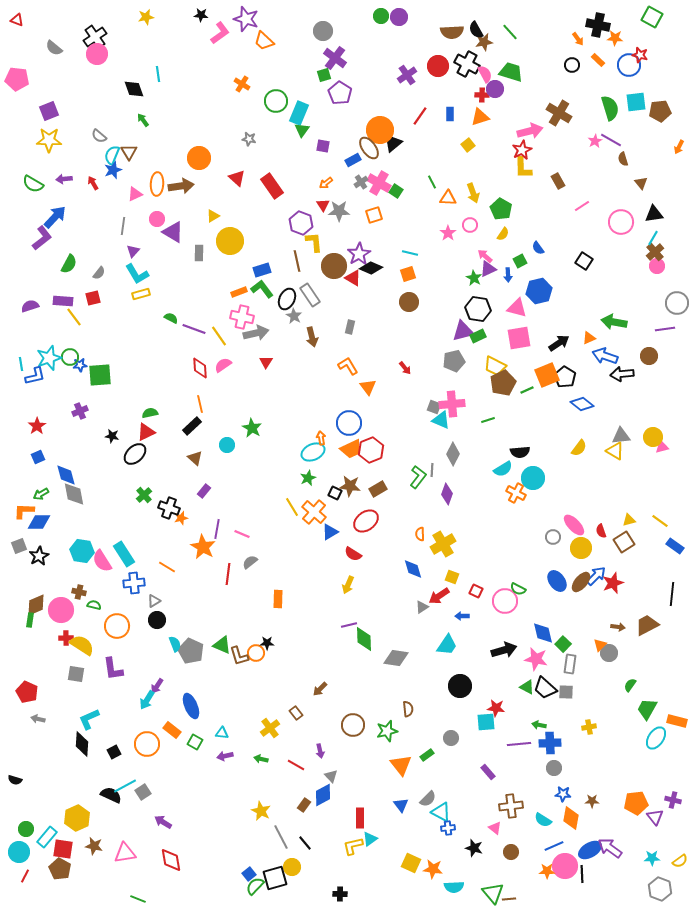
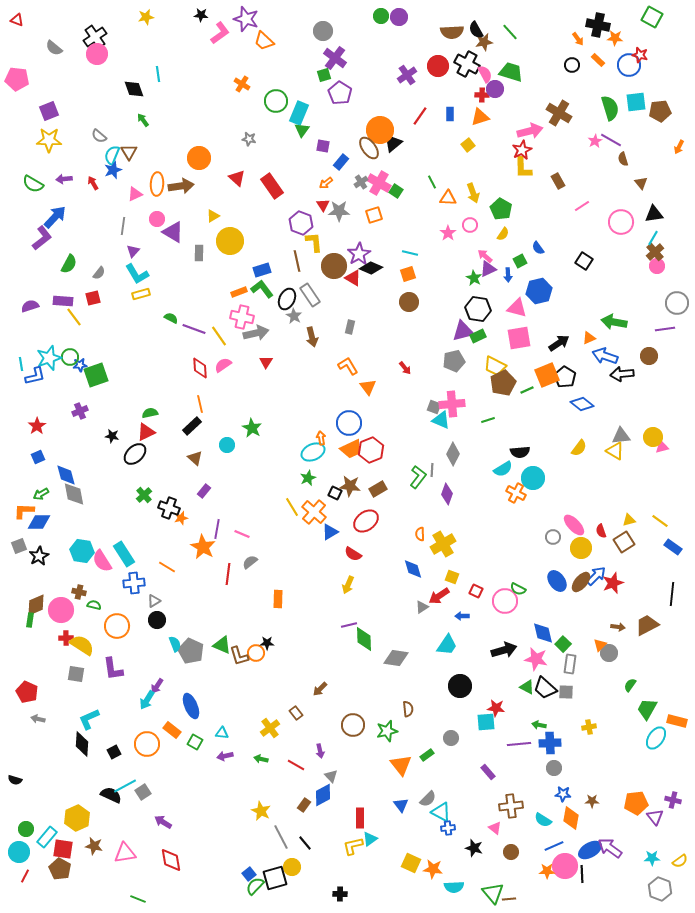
blue rectangle at (353, 160): moved 12 px left, 2 px down; rotated 21 degrees counterclockwise
green square at (100, 375): moved 4 px left; rotated 15 degrees counterclockwise
blue rectangle at (675, 546): moved 2 px left, 1 px down
